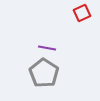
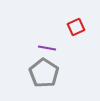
red square: moved 6 px left, 14 px down
